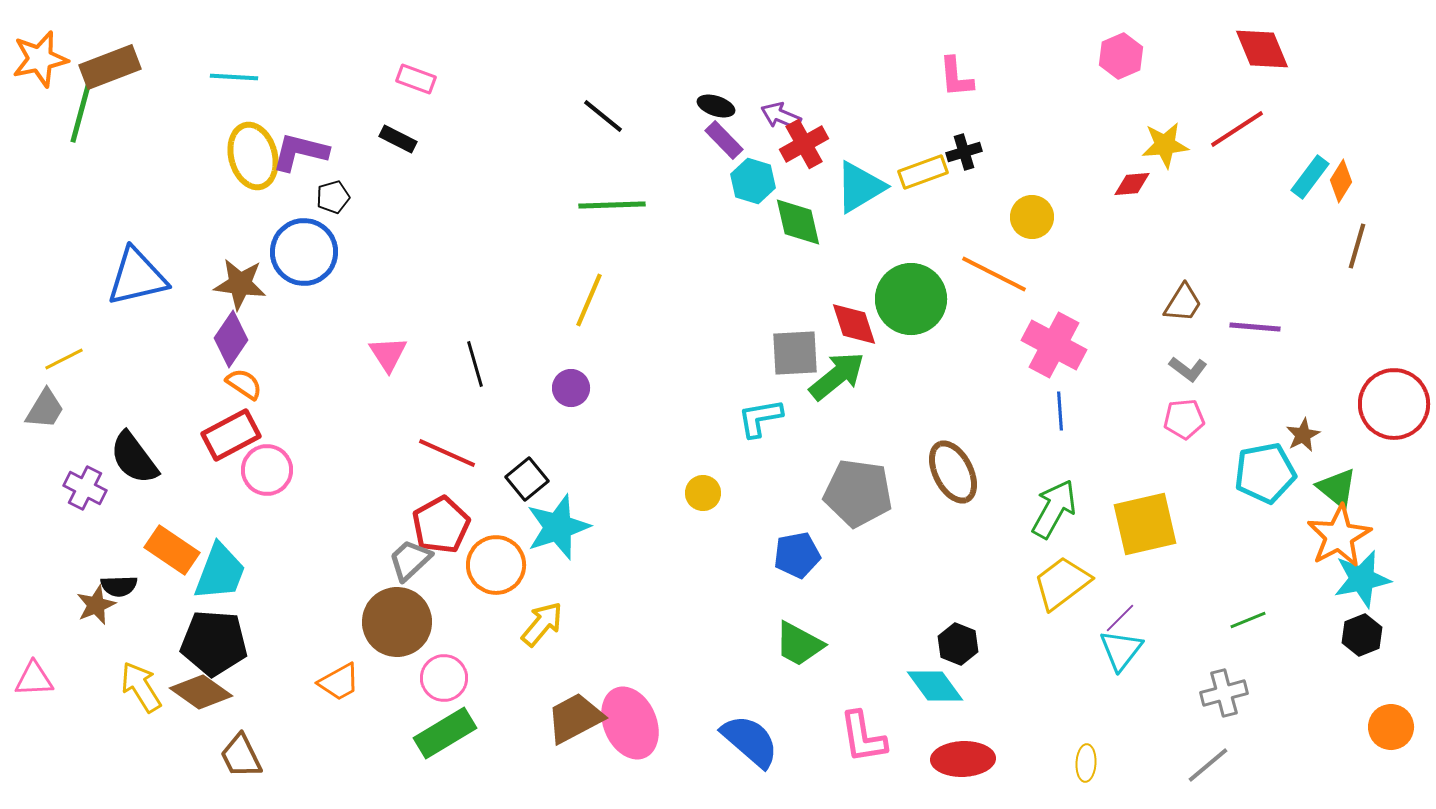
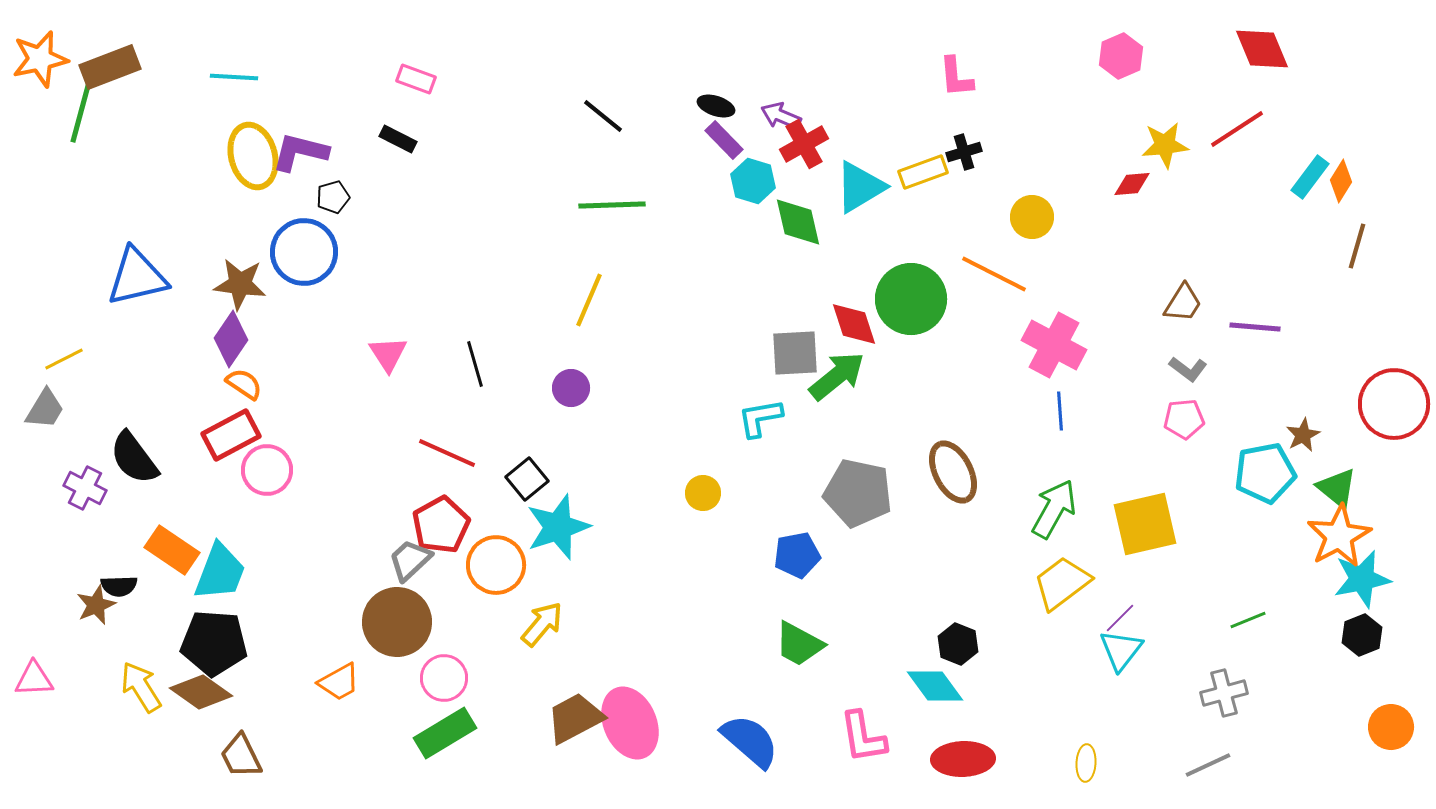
gray pentagon at (858, 493): rotated 4 degrees clockwise
gray line at (1208, 765): rotated 15 degrees clockwise
